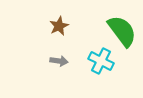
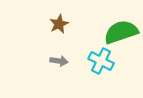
brown star: moved 2 px up
green semicircle: moved 1 px left, 1 px down; rotated 72 degrees counterclockwise
